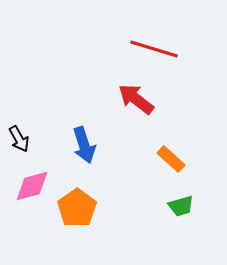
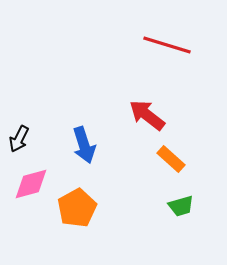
red line: moved 13 px right, 4 px up
red arrow: moved 11 px right, 16 px down
black arrow: rotated 56 degrees clockwise
pink diamond: moved 1 px left, 2 px up
orange pentagon: rotated 6 degrees clockwise
